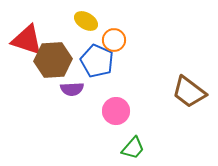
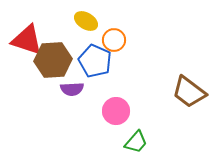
blue pentagon: moved 2 px left
green trapezoid: moved 3 px right, 6 px up
